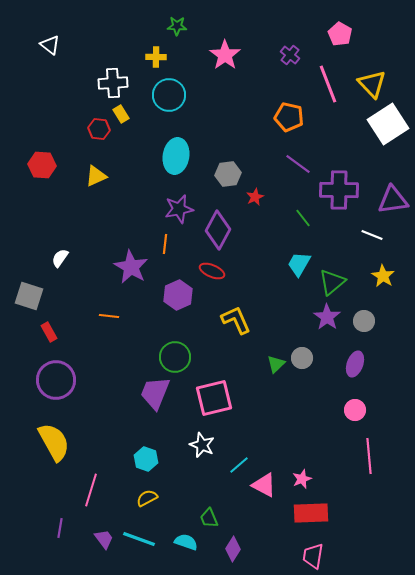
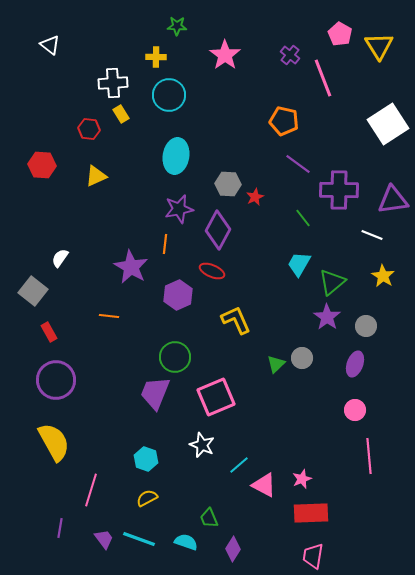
pink line at (328, 84): moved 5 px left, 6 px up
yellow triangle at (372, 84): moved 7 px right, 38 px up; rotated 12 degrees clockwise
orange pentagon at (289, 117): moved 5 px left, 4 px down
red hexagon at (99, 129): moved 10 px left
gray hexagon at (228, 174): moved 10 px down; rotated 10 degrees clockwise
gray square at (29, 296): moved 4 px right, 5 px up; rotated 20 degrees clockwise
gray circle at (364, 321): moved 2 px right, 5 px down
pink square at (214, 398): moved 2 px right, 1 px up; rotated 9 degrees counterclockwise
